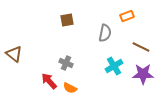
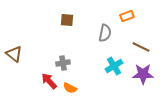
brown square: rotated 16 degrees clockwise
gray cross: moved 3 px left; rotated 32 degrees counterclockwise
